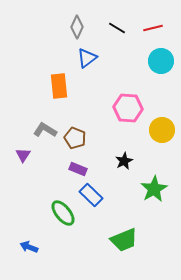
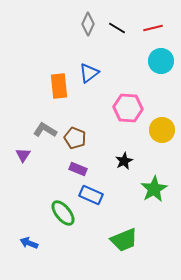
gray diamond: moved 11 px right, 3 px up
blue triangle: moved 2 px right, 15 px down
blue rectangle: rotated 20 degrees counterclockwise
blue arrow: moved 4 px up
